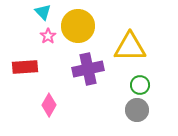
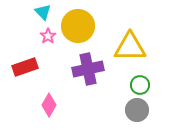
red rectangle: rotated 15 degrees counterclockwise
